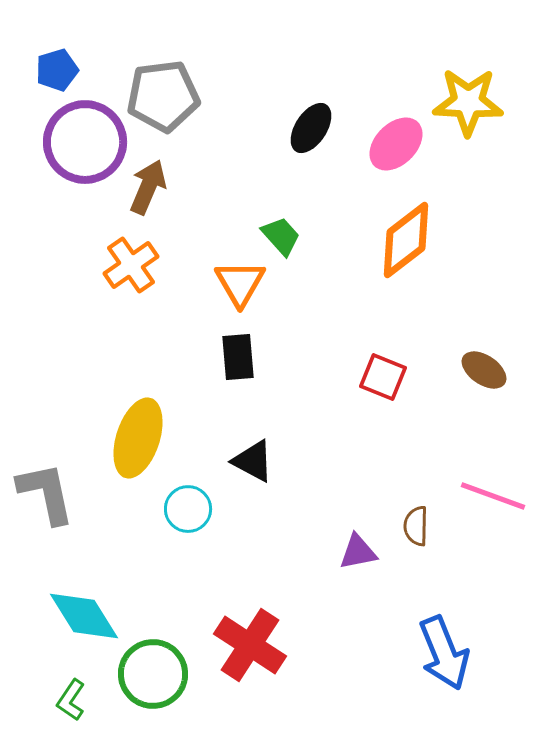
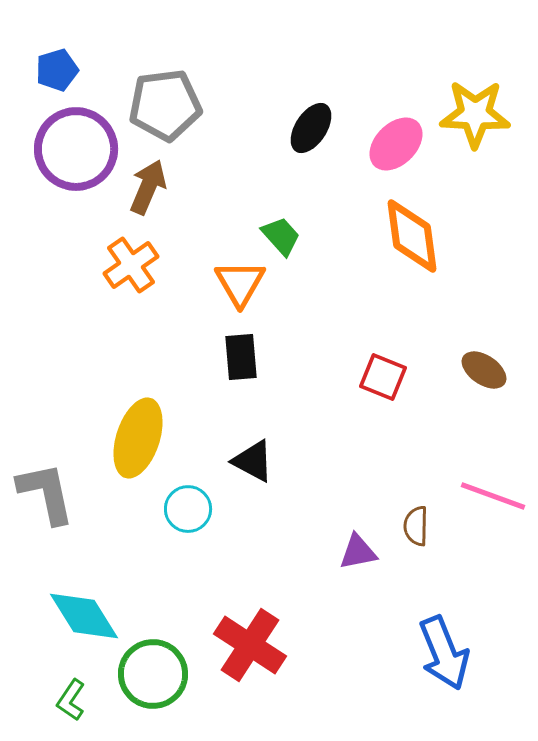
gray pentagon: moved 2 px right, 9 px down
yellow star: moved 7 px right, 12 px down
purple circle: moved 9 px left, 7 px down
orange diamond: moved 6 px right, 4 px up; rotated 60 degrees counterclockwise
black rectangle: moved 3 px right
